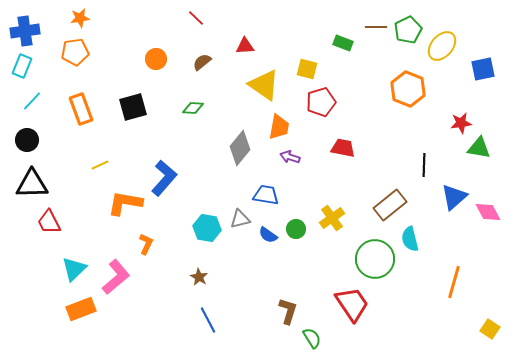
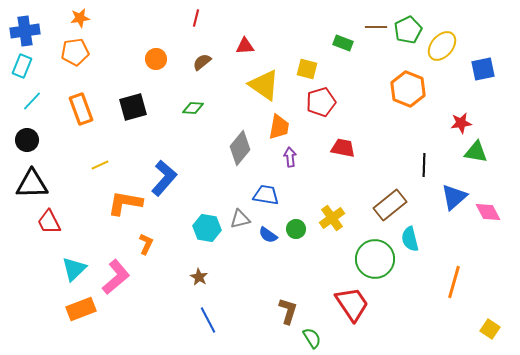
red line at (196, 18): rotated 60 degrees clockwise
green triangle at (479, 148): moved 3 px left, 4 px down
purple arrow at (290, 157): rotated 66 degrees clockwise
